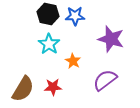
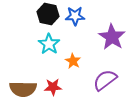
purple star: moved 1 px right, 2 px up; rotated 16 degrees clockwise
brown semicircle: rotated 60 degrees clockwise
